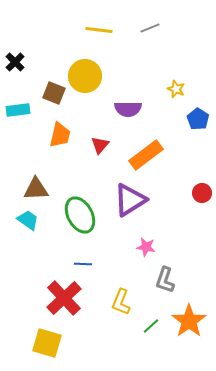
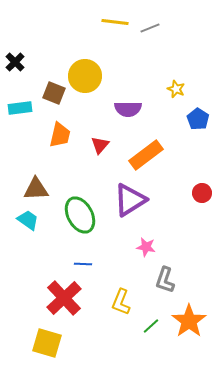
yellow line: moved 16 px right, 8 px up
cyan rectangle: moved 2 px right, 2 px up
